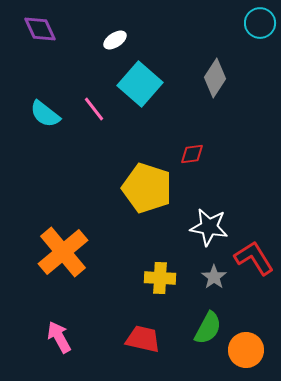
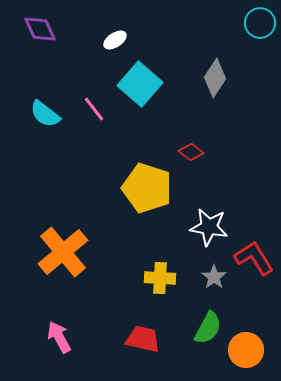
red diamond: moved 1 px left, 2 px up; rotated 45 degrees clockwise
